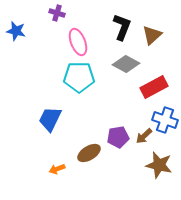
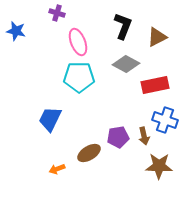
black L-shape: moved 1 px right, 1 px up
brown triangle: moved 5 px right, 2 px down; rotated 15 degrees clockwise
red rectangle: moved 1 px right, 2 px up; rotated 16 degrees clockwise
brown arrow: rotated 60 degrees counterclockwise
brown star: moved 1 px down; rotated 12 degrees counterclockwise
